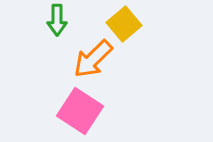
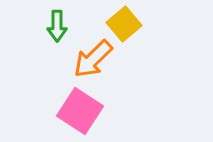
green arrow: moved 6 px down
